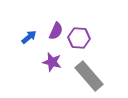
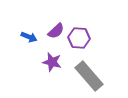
purple semicircle: rotated 24 degrees clockwise
blue arrow: rotated 63 degrees clockwise
